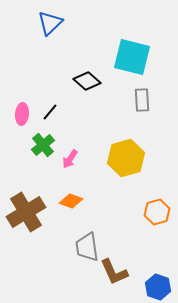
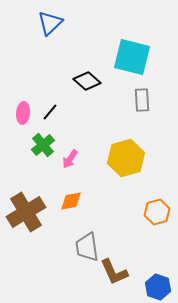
pink ellipse: moved 1 px right, 1 px up
orange diamond: rotated 30 degrees counterclockwise
